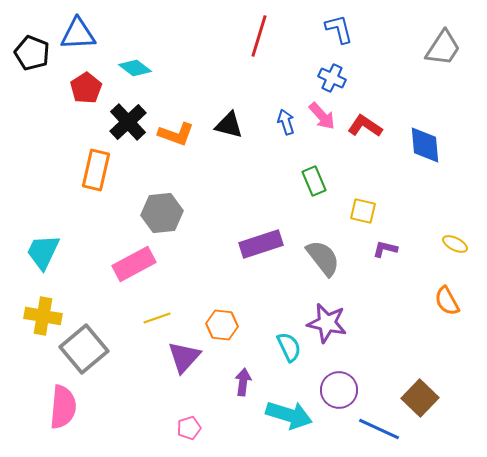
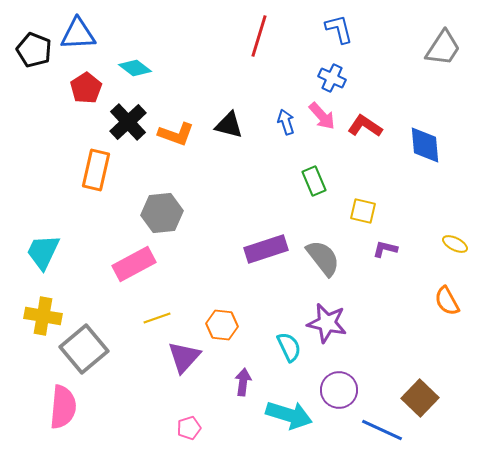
black pentagon: moved 2 px right, 3 px up
purple rectangle: moved 5 px right, 5 px down
blue line: moved 3 px right, 1 px down
